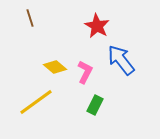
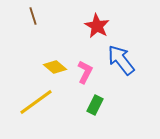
brown line: moved 3 px right, 2 px up
